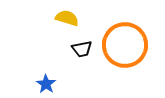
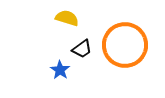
black trapezoid: rotated 25 degrees counterclockwise
blue star: moved 14 px right, 14 px up
